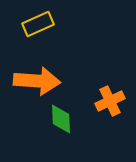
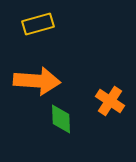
yellow rectangle: rotated 8 degrees clockwise
orange cross: rotated 32 degrees counterclockwise
